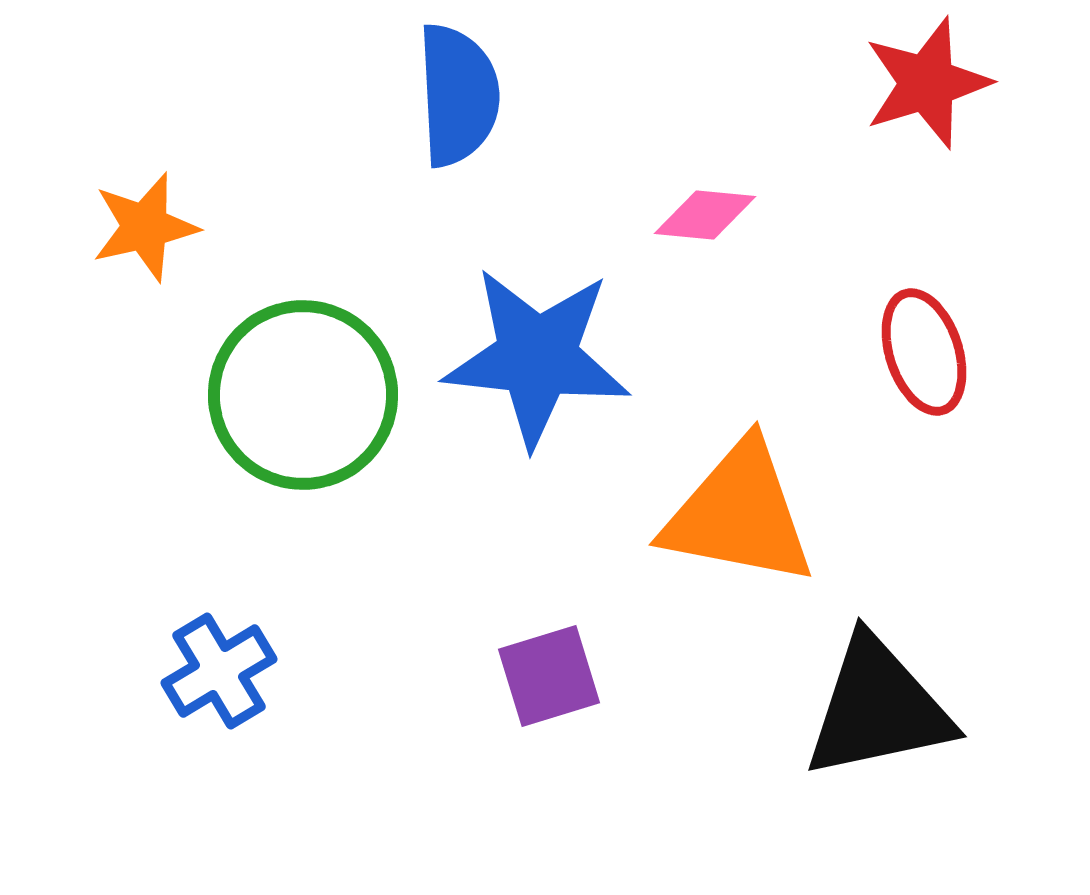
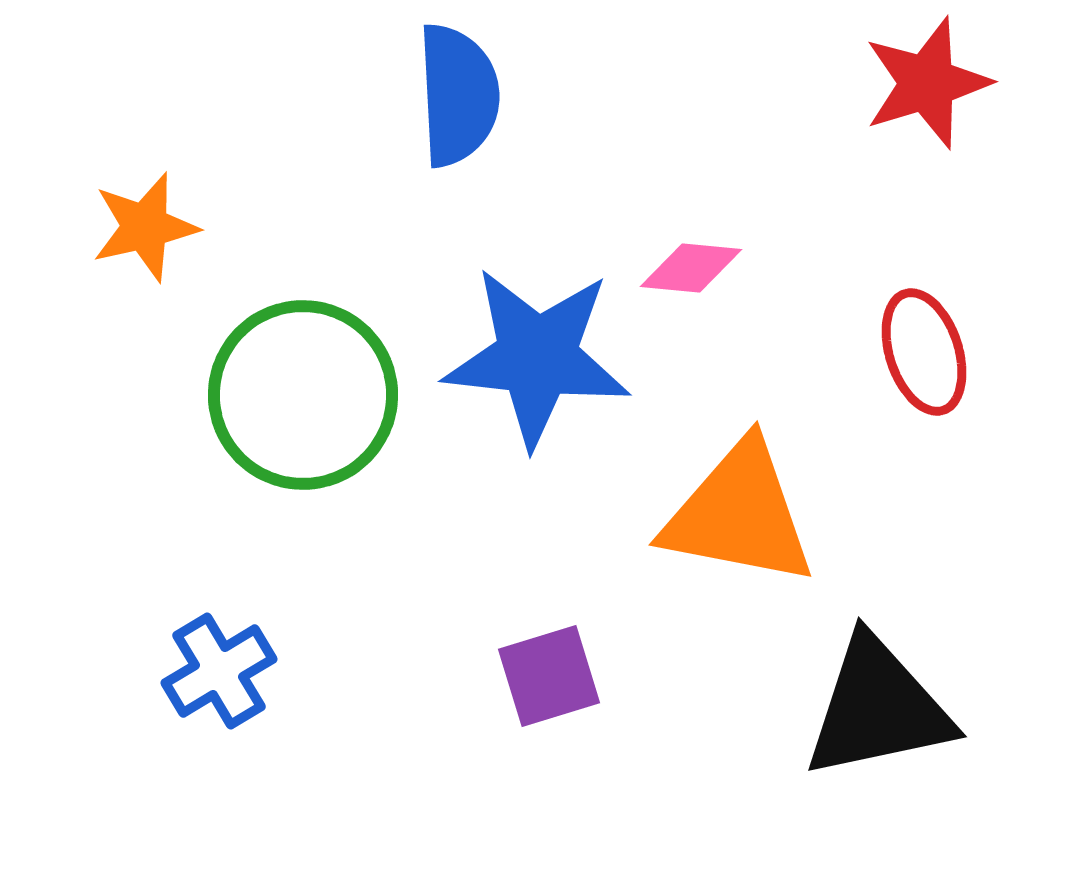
pink diamond: moved 14 px left, 53 px down
